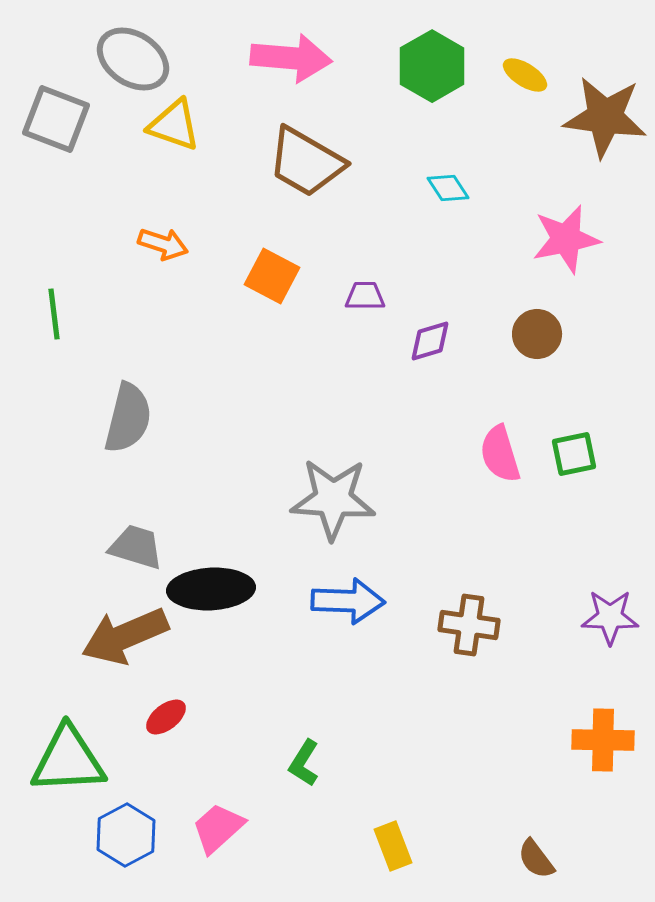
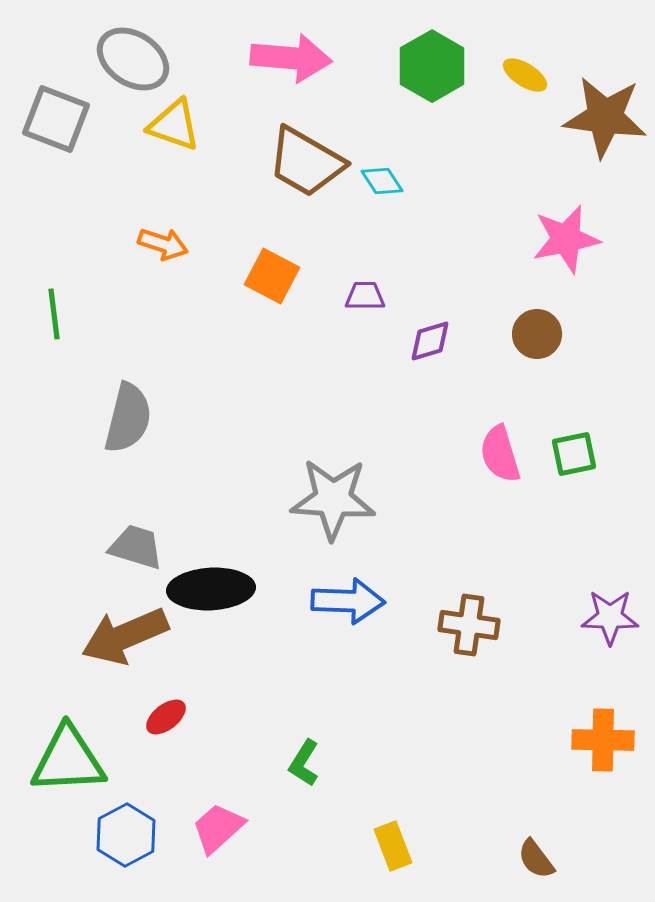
cyan diamond: moved 66 px left, 7 px up
